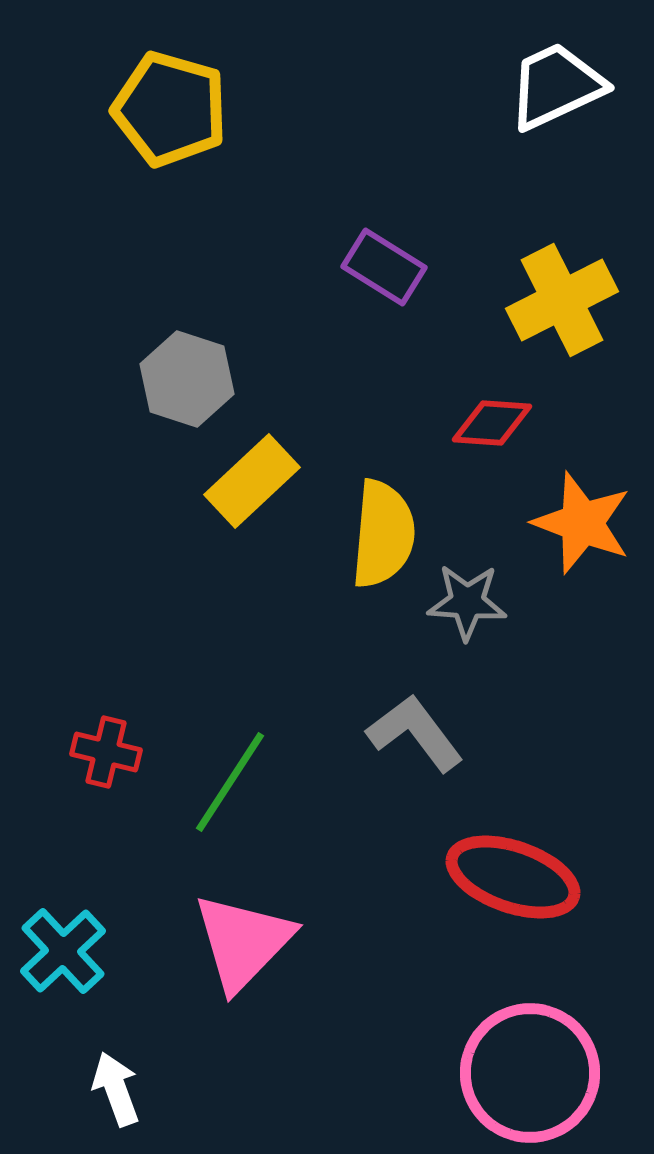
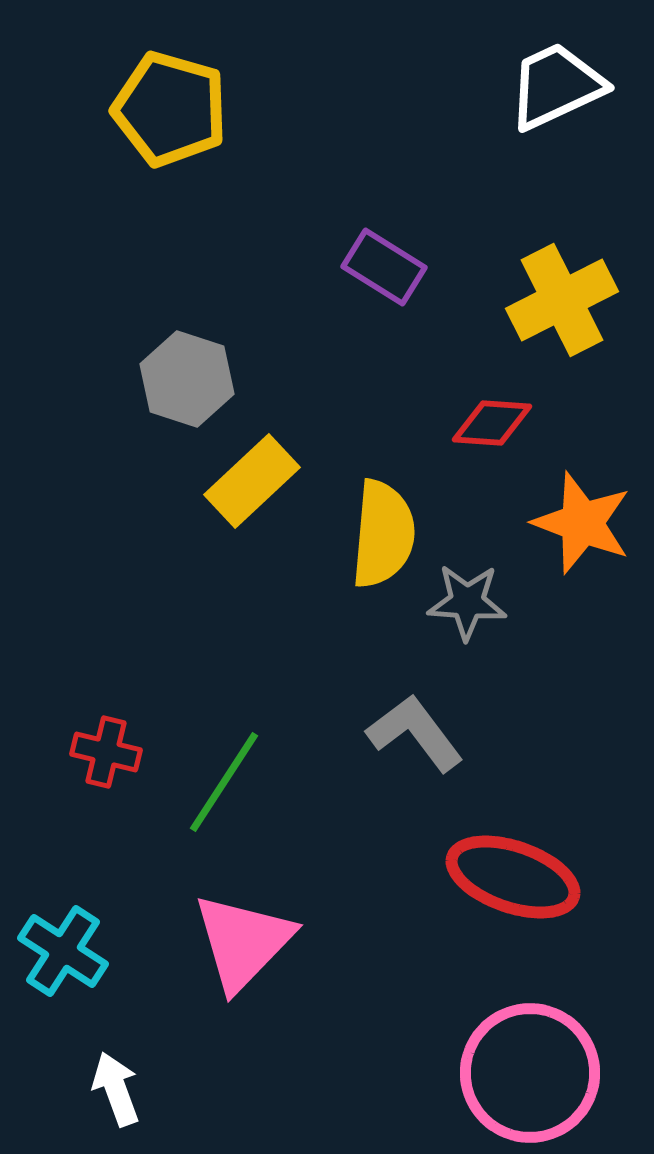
green line: moved 6 px left
cyan cross: rotated 14 degrees counterclockwise
